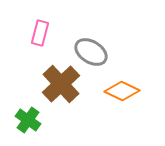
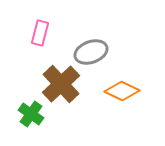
gray ellipse: rotated 52 degrees counterclockwise
green cross: moved 3 px right, 6 px up
